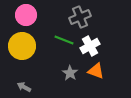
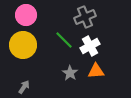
gray cross: moved 5 px right
green line: rotated 24 degrees clockwise
yellow circle: moved 1 px right, 1 px up
orange triangle: rotated 24 degrees counterclockwise
gray arrow: rotated 96 degrees clockwise
